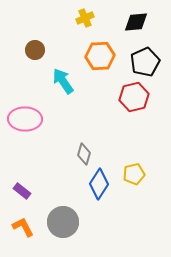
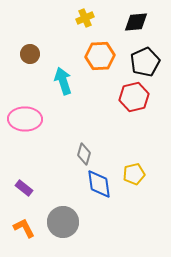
brown circle: moved 5 px left, 4 px down
cyan arrow: rotated 16 degrees clockwise
blue diamond: rotated 40 degrees counterclockwise
purple rectangle: moved 2 px right, 3 px up
orange L-shape: moved 1 px right, 1 px down
